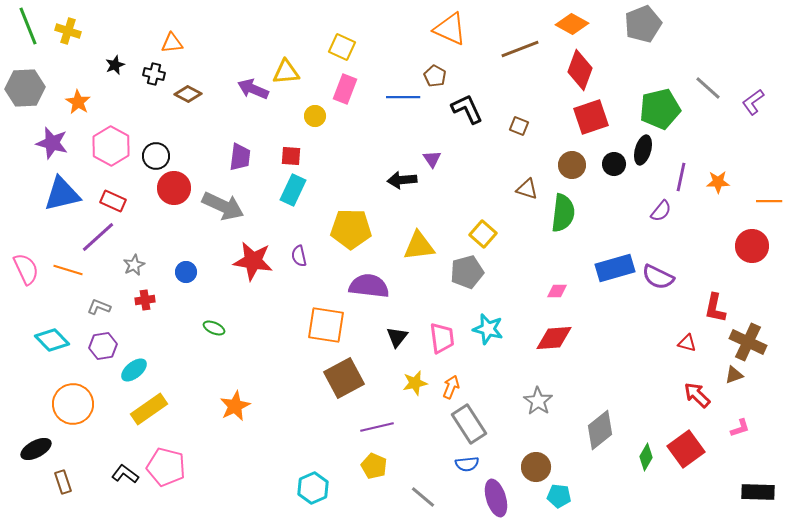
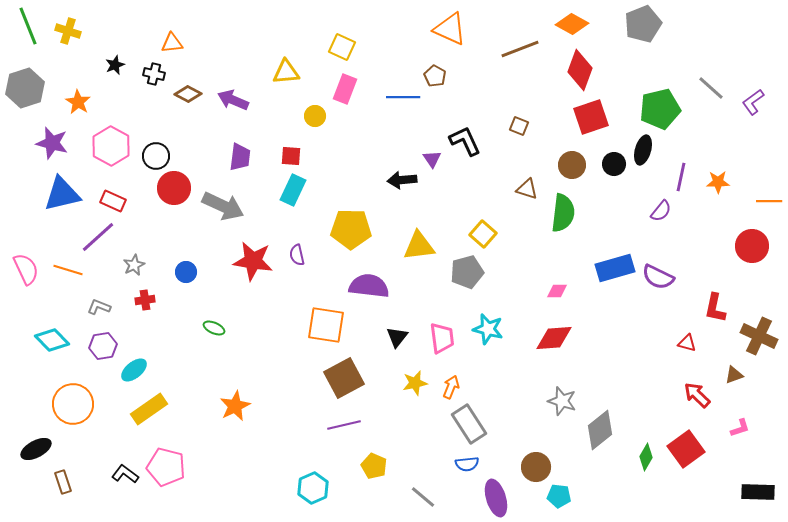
gray hexagon at (25, 88): rotated 15 degrees counterclockwise
gray line at (708, 88): moved 3 px right
purple arrow at (253, 89): moved 20 px left, 11 px down
black L-shape at (467, 109): moved 2 px left, 32 px down
purple semicircle at (299, 256): moved 2 px left, 1 px up
brown cross at (748, 342): moved 11 px right, 6 px up
gray star at (538, 401): moved 24 px right; rotated 16 degrees counterclockwise
purple line at (377, 427): moved 33 px left, 2 px up
